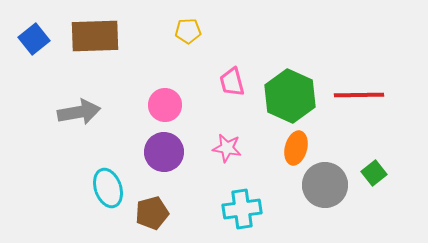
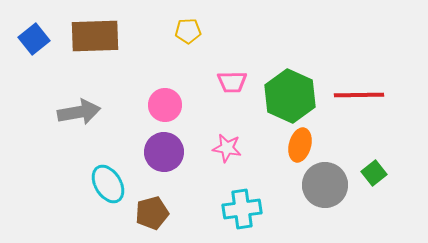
pink trapezoid: rotated 76 degrees counterclockwise
orange ellipse: moved 4 px right, 3 px up
cyan ellipse: moved 4 px up; rotated 12 degrees counterclockwise
